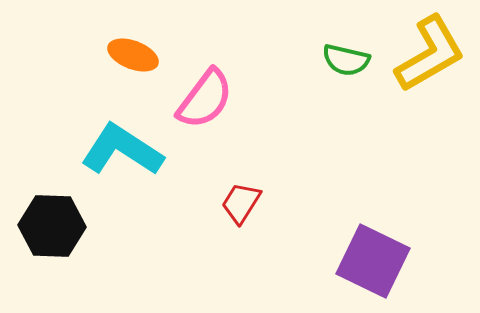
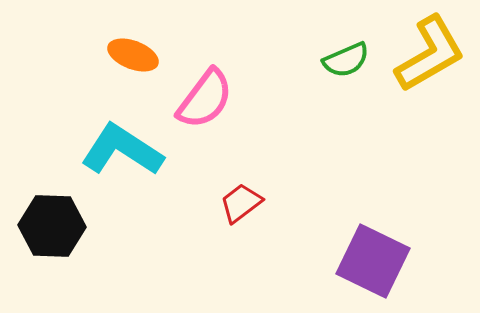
green semicircle: rotated 36 degrees counterclockwise
red trapezoid: rotated 21 degrees clockwise
